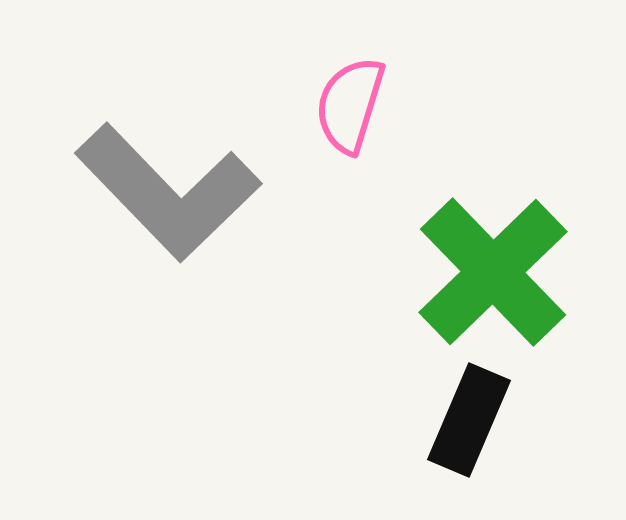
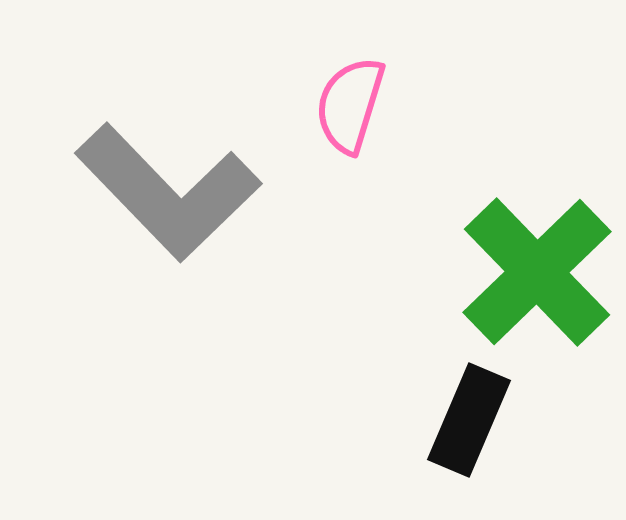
green cross: moved 44 px right
